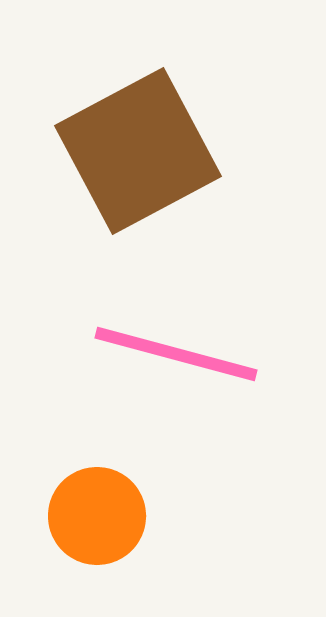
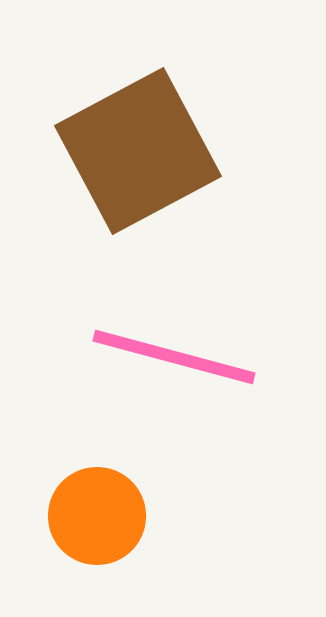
pink line: moved 2 px left, 3 px down
